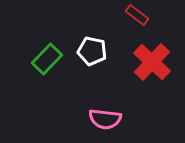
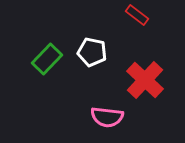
white pentagon: moved 1 px down
red cross: moved 7 px left, 18 px down
pink semicircle: moved 2 px right, 2 px up
